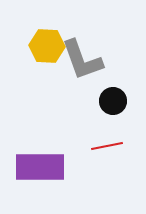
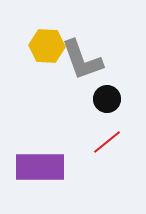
black circle: moved 6 px left, 2 px up
red line: moved 4 px up; rotated 28 degrees counterclockwise
